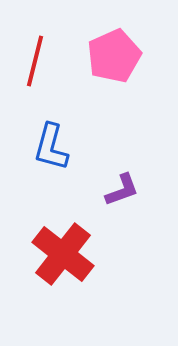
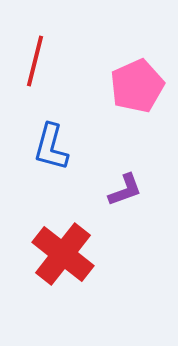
pink pentagon: moved 23 px right, 30 px down
purple L-shape: moved 3 px right
